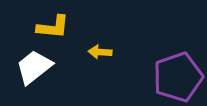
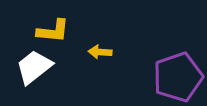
yellow L-shape: moved 4 px down
